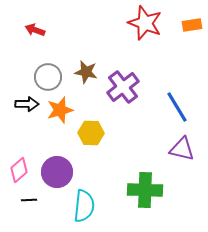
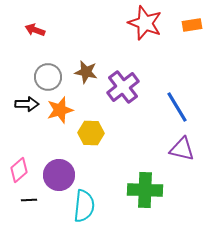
purple circle: moved 2 px right, 3 px down
